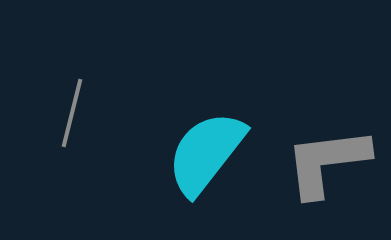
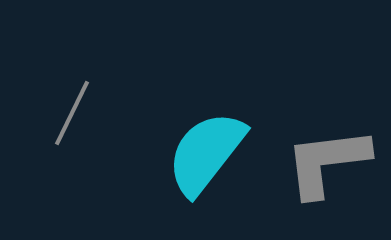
gray line: rotated 12 degrees clockwise
